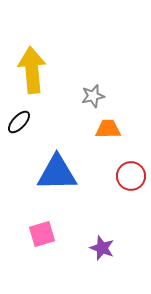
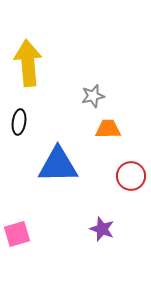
yellow arrow: moved 4 px left, 7 px up
black ellipse: rotated 35 degrees counterclockwise
blue triangle: moved 1 px right, 8 px up
pink square: moved 25 px left
purple star: moved 19 px up
